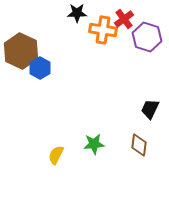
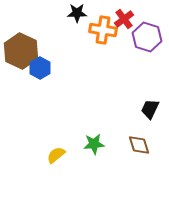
brown diamond: rotated 25 degrees counterclockwise
yellow semicircle: rotated 24 degrees clockwise
